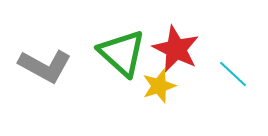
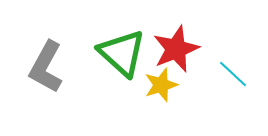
red star: rotated 24 degrees clockwise
gray L-shape: moved 1 px right, 1 px down; rotated 90 degrees clockwise
yellow star: moved 2 px right, 1 px up
